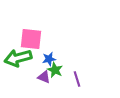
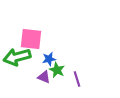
green arrow: moved 1 px left, 1 px up
green star: moved 2 px right
